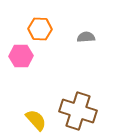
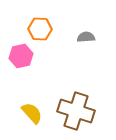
pink hexagon: rotated 10 degrees counterclockwise
brown cross: moved 2 px left
yellow semicircle: moved 4 px left, 7 px up
